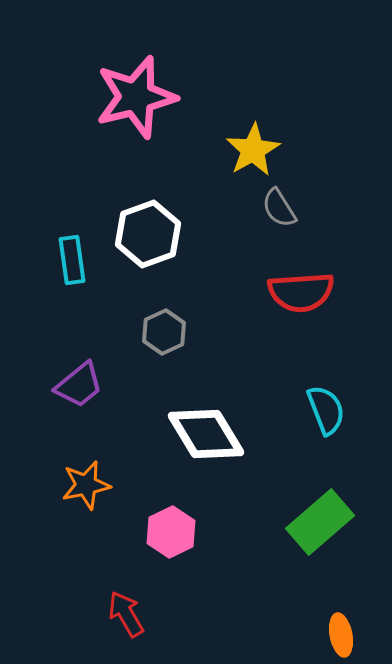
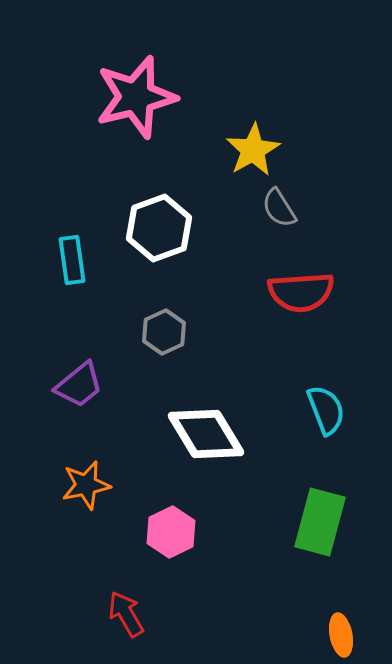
white hexagon: moved 11 px right, 6 px up
green rectangle: rotated 34 degrees counterclockwise
